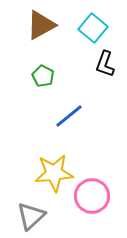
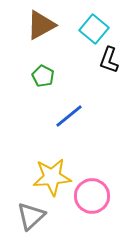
cyan square: moved 1 px right, 1 px down
black L-shape: moved 4 px right, 4 px up
yellow star: moved 2 px left, 4 px down
